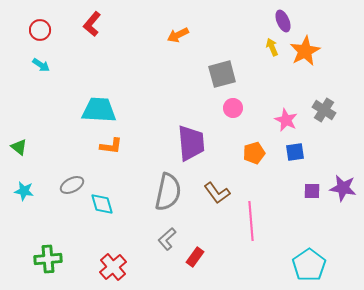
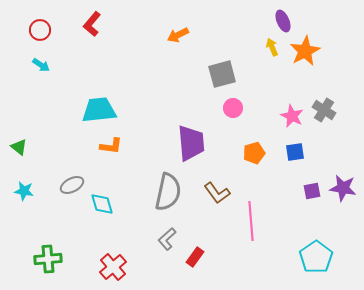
cyan trapezoid: rotated 9 degrees counterclockwise
pink star: moved 6 px right, 4 px up
purple square: rotated 12 degrees counterclockwise
cyan pentagon: moved 7 px right, 8 px up
